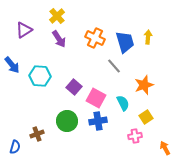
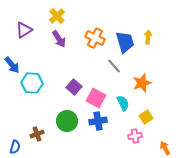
cyan hexagon: moved 8 px left, 7 px down
orange star: moved 2 px left, 2 px up
